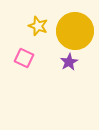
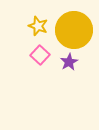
yellow circle: moved 1 px left, 1 px up
pink square: moved 16 px right, 3 px up; rotated 18 degrees clockwise
